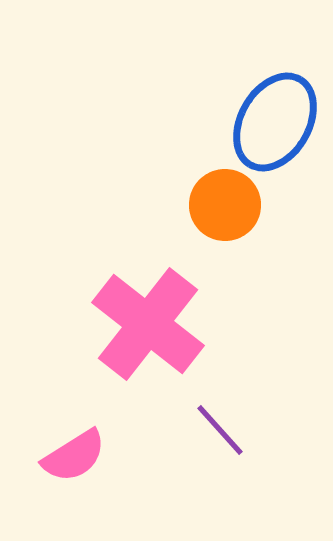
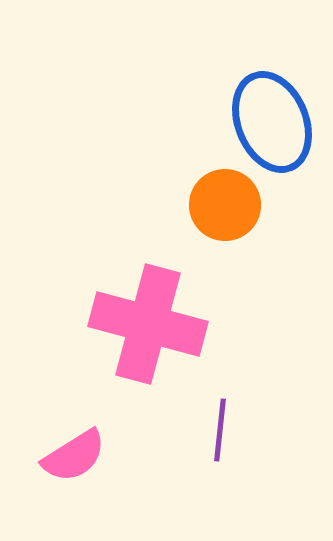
blue ellipse: moved 3 px left; rotated 52 degrees counterclockwise
pink cross: rotated 23 degrees counterclockwise
purple line: rotated 48 degrees clockwise
